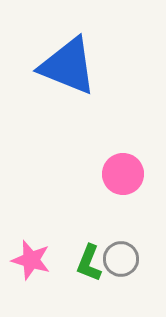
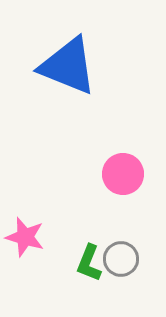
pink star: moved 6 px left, 23 px up
